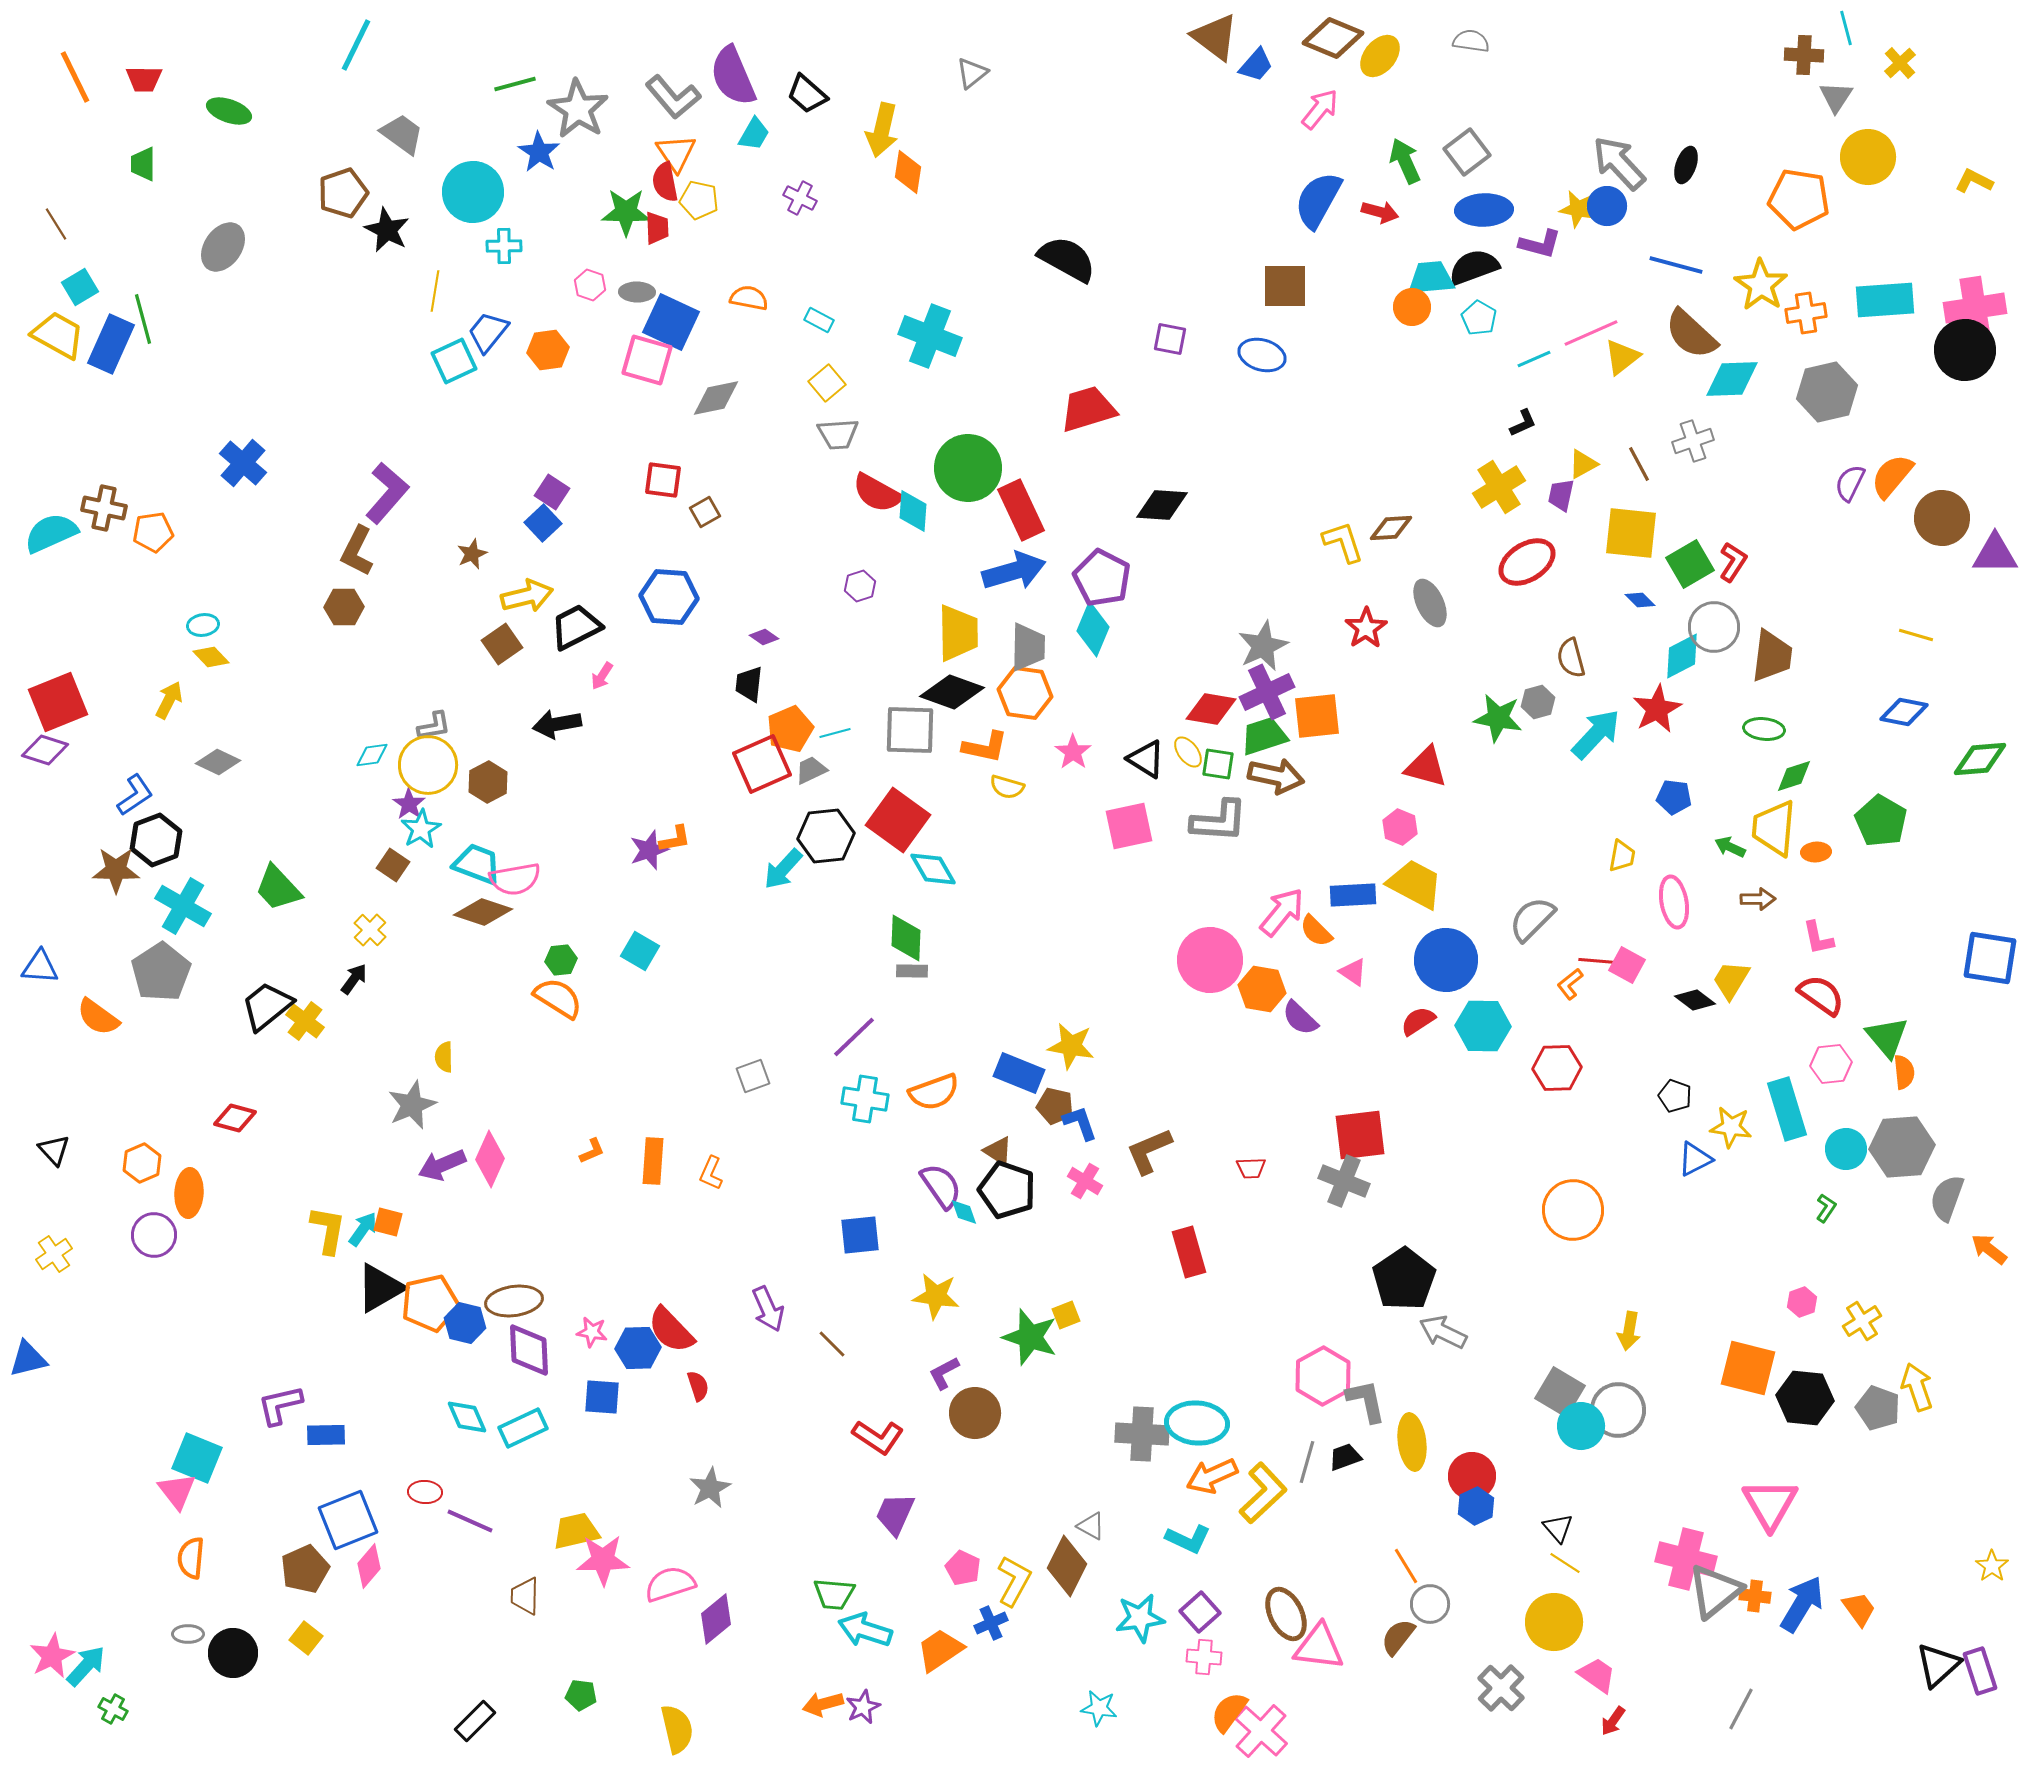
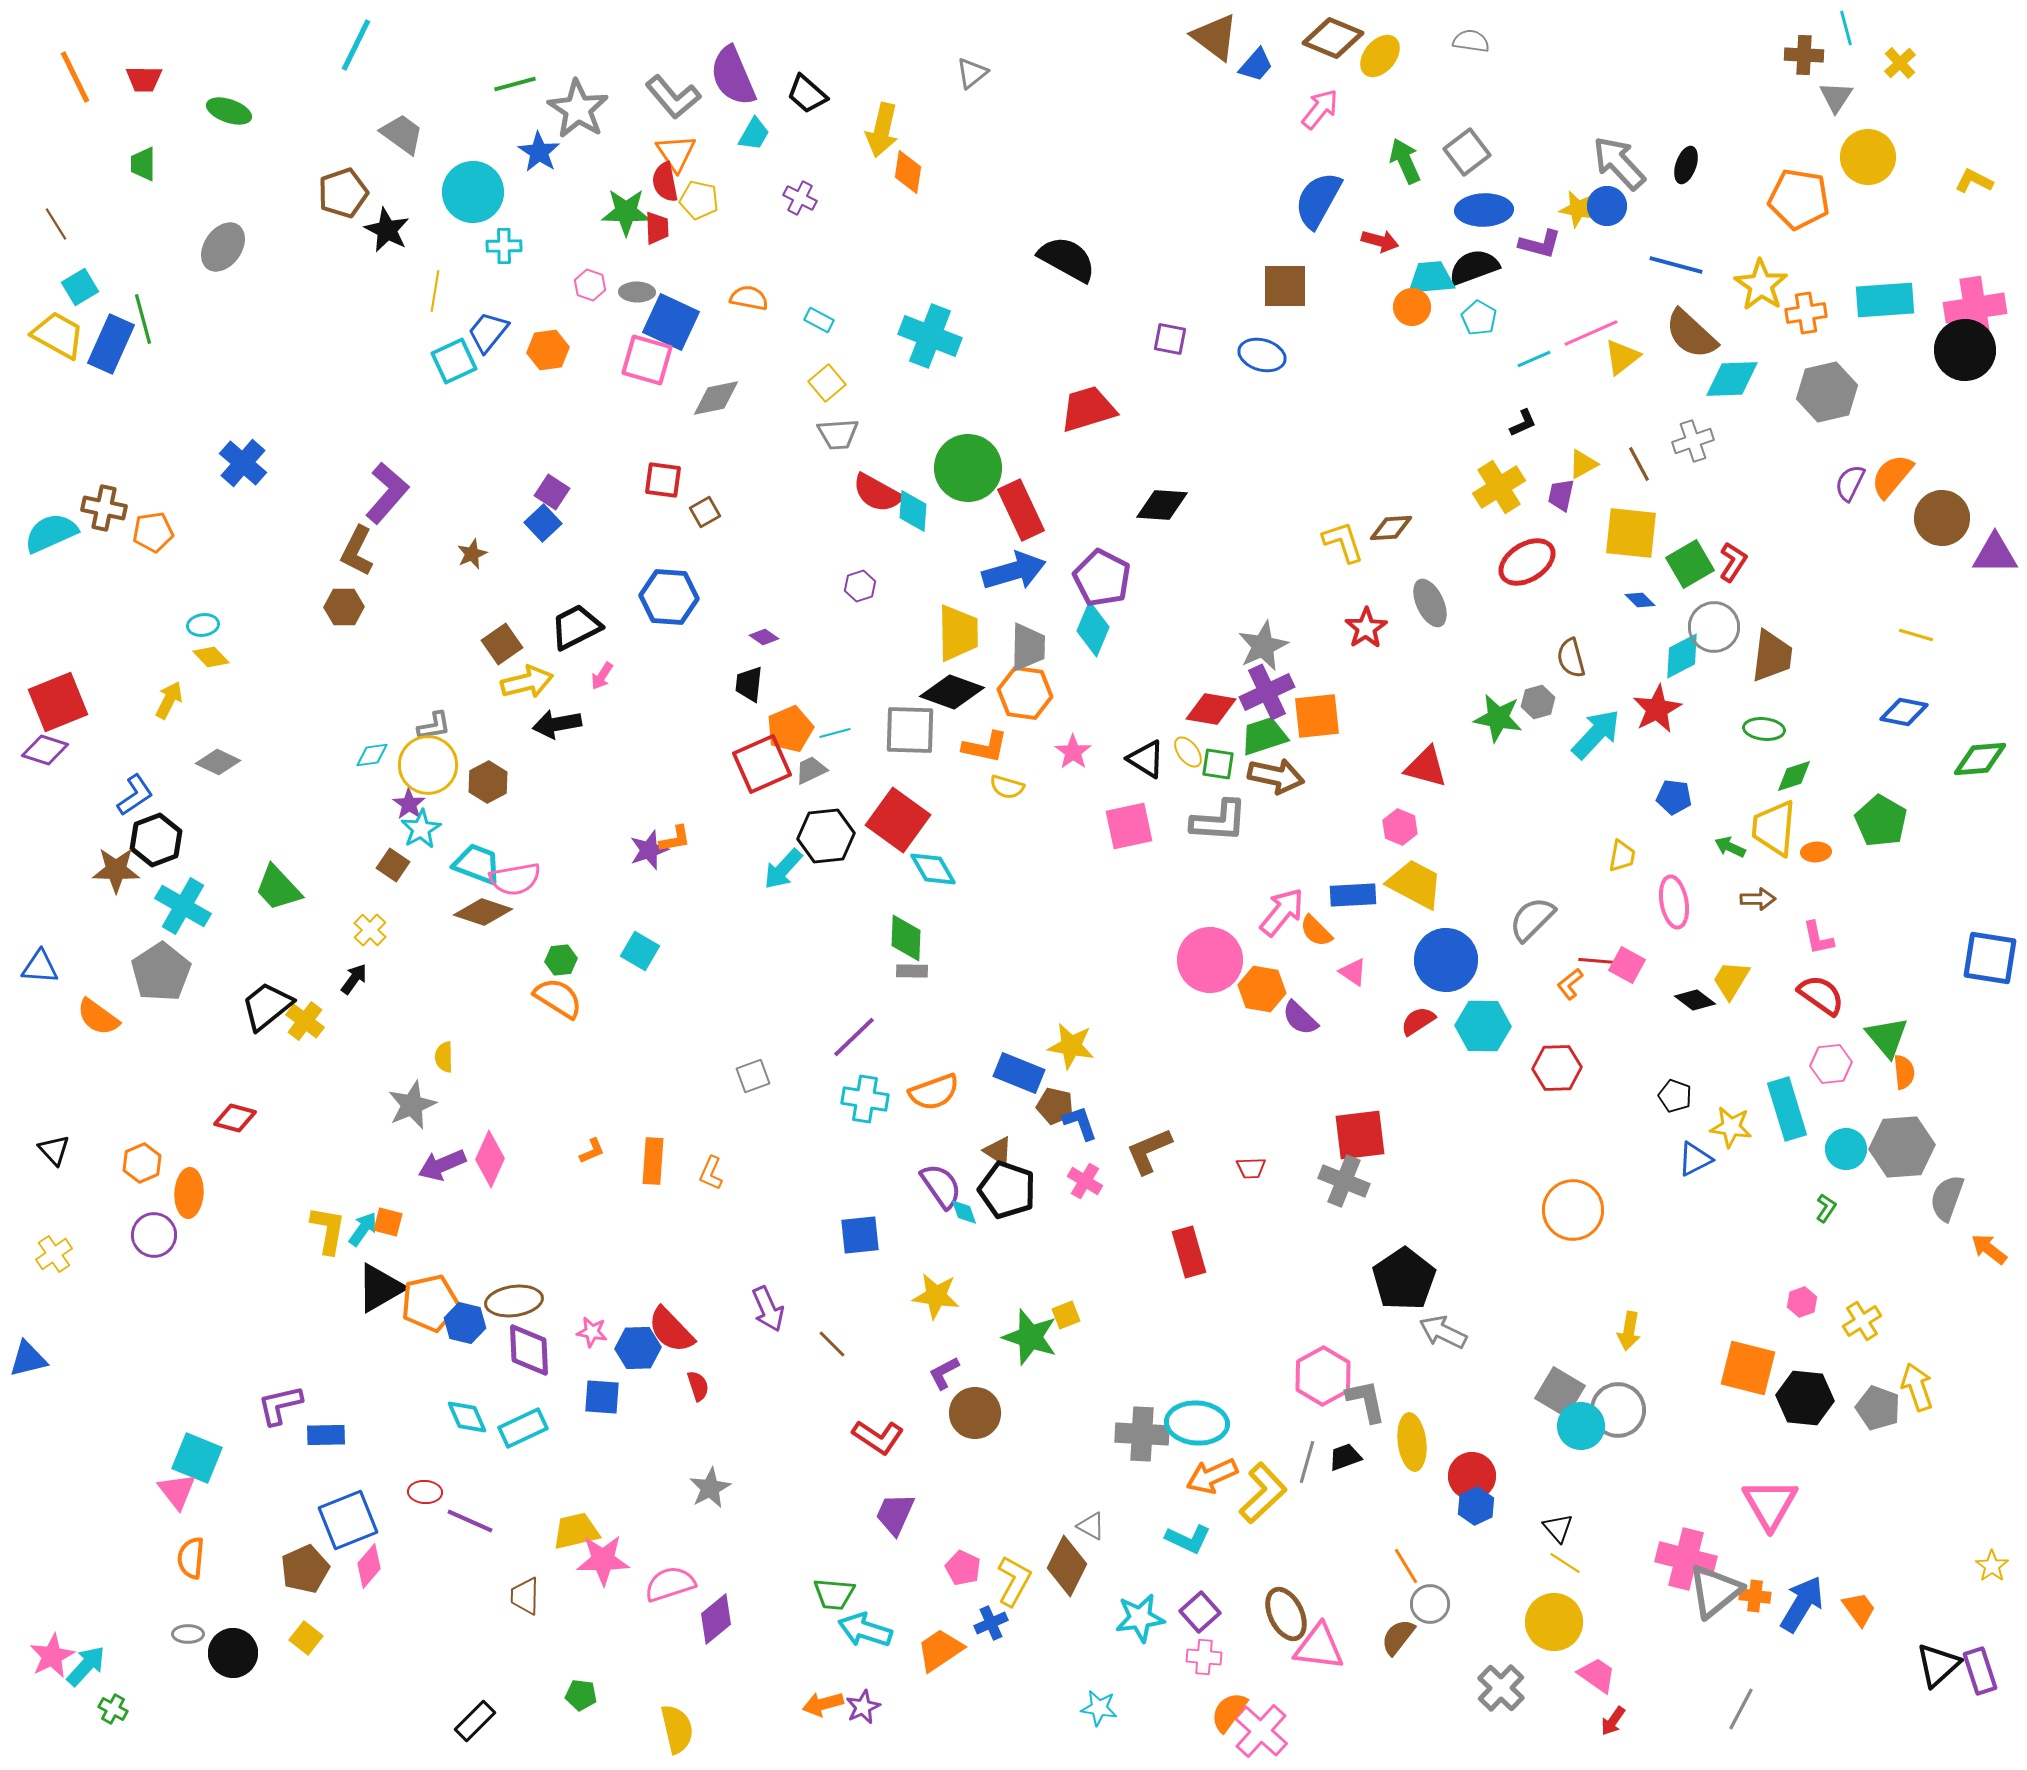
red arrow at (1380, 212): moved 29 px down
yellow arrow at (527, 596): moved 86 px down
